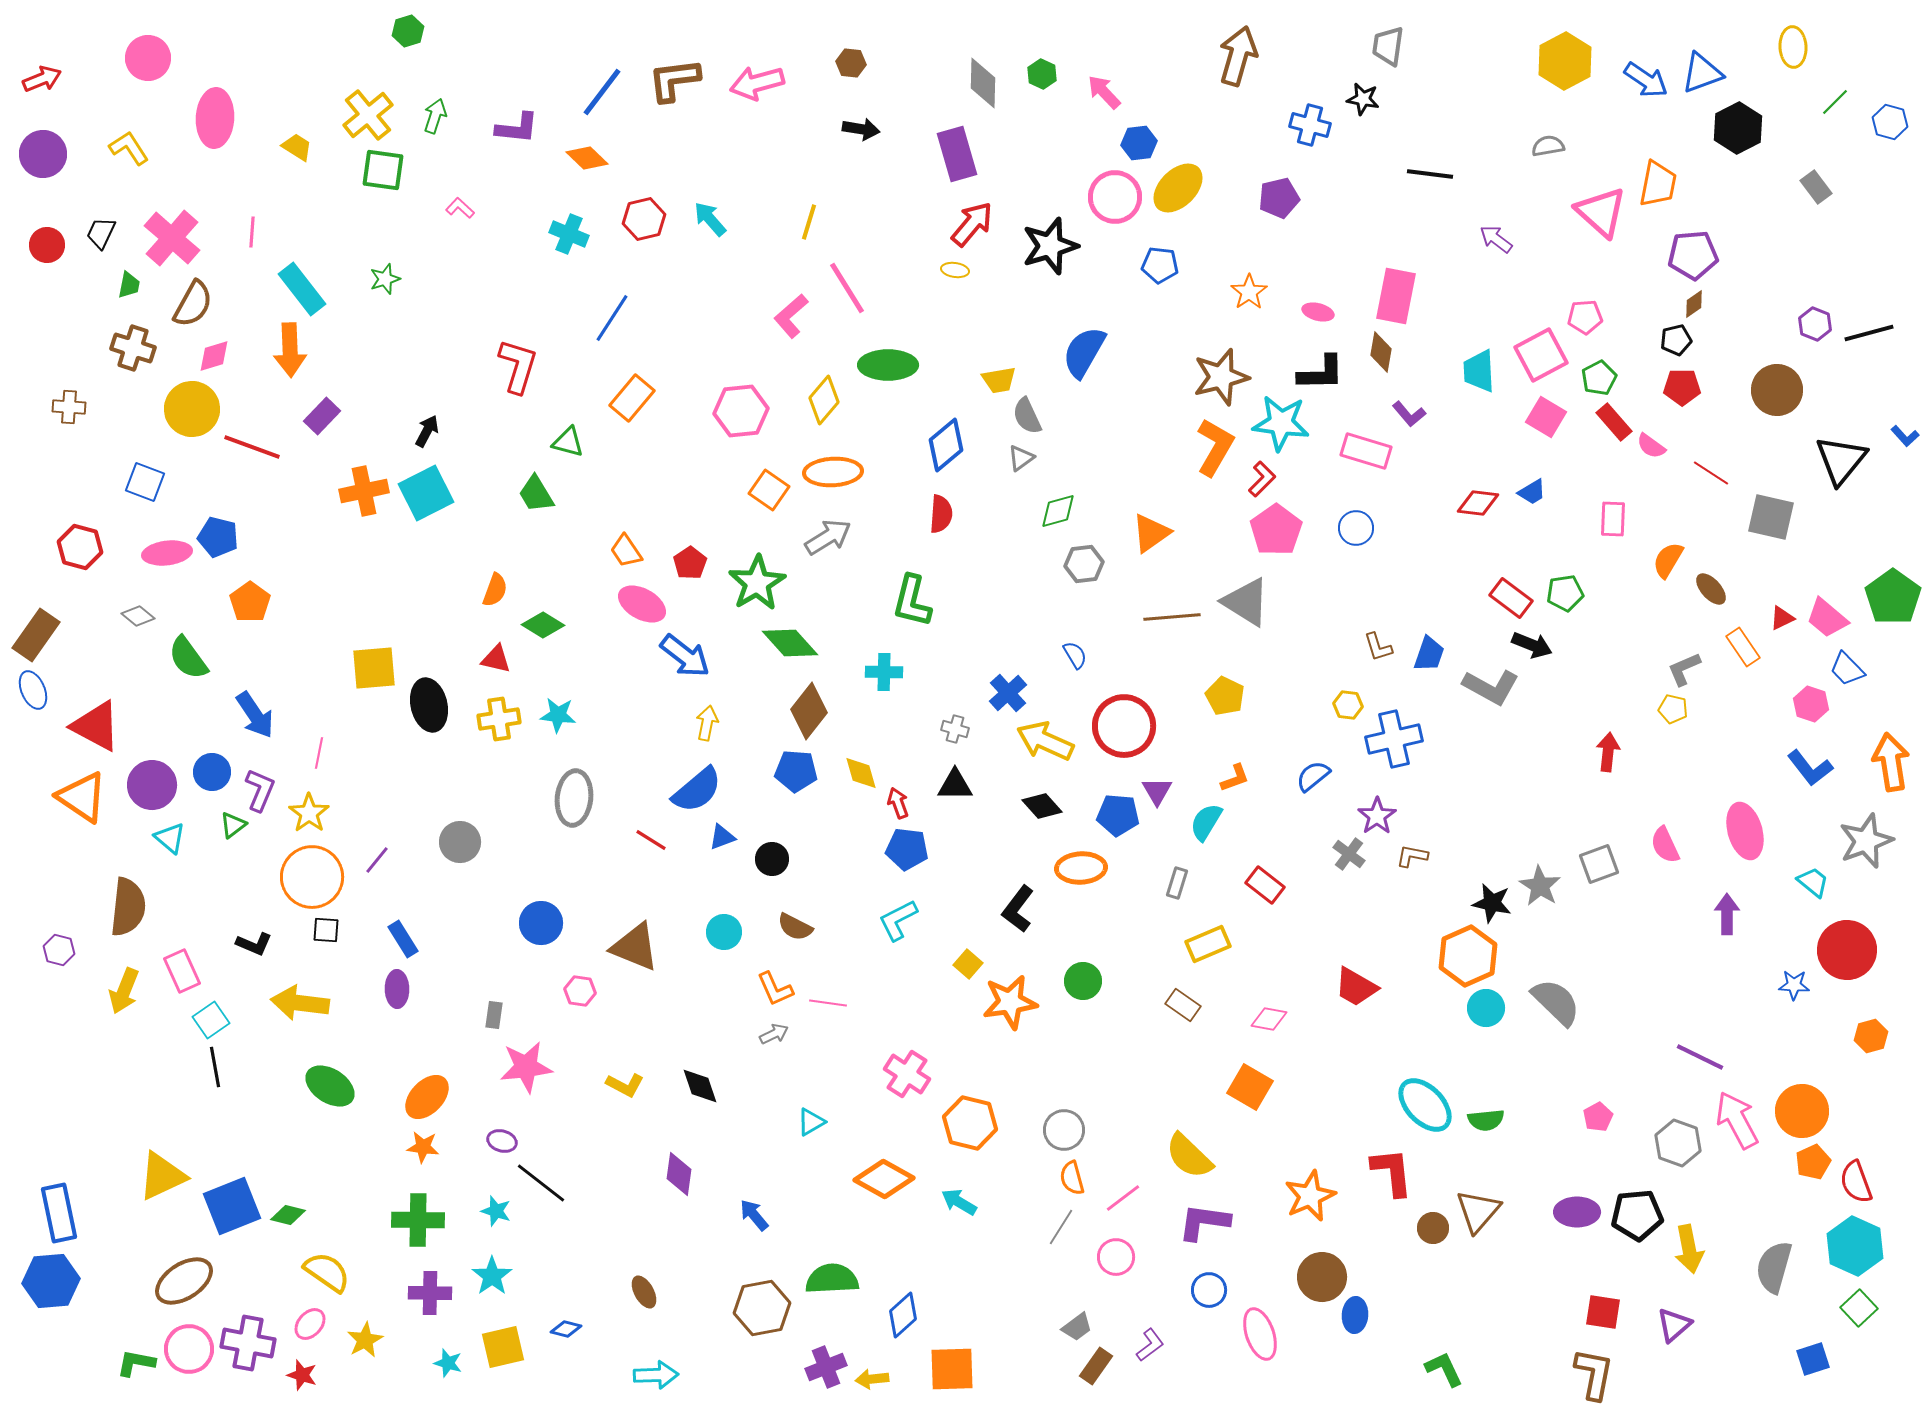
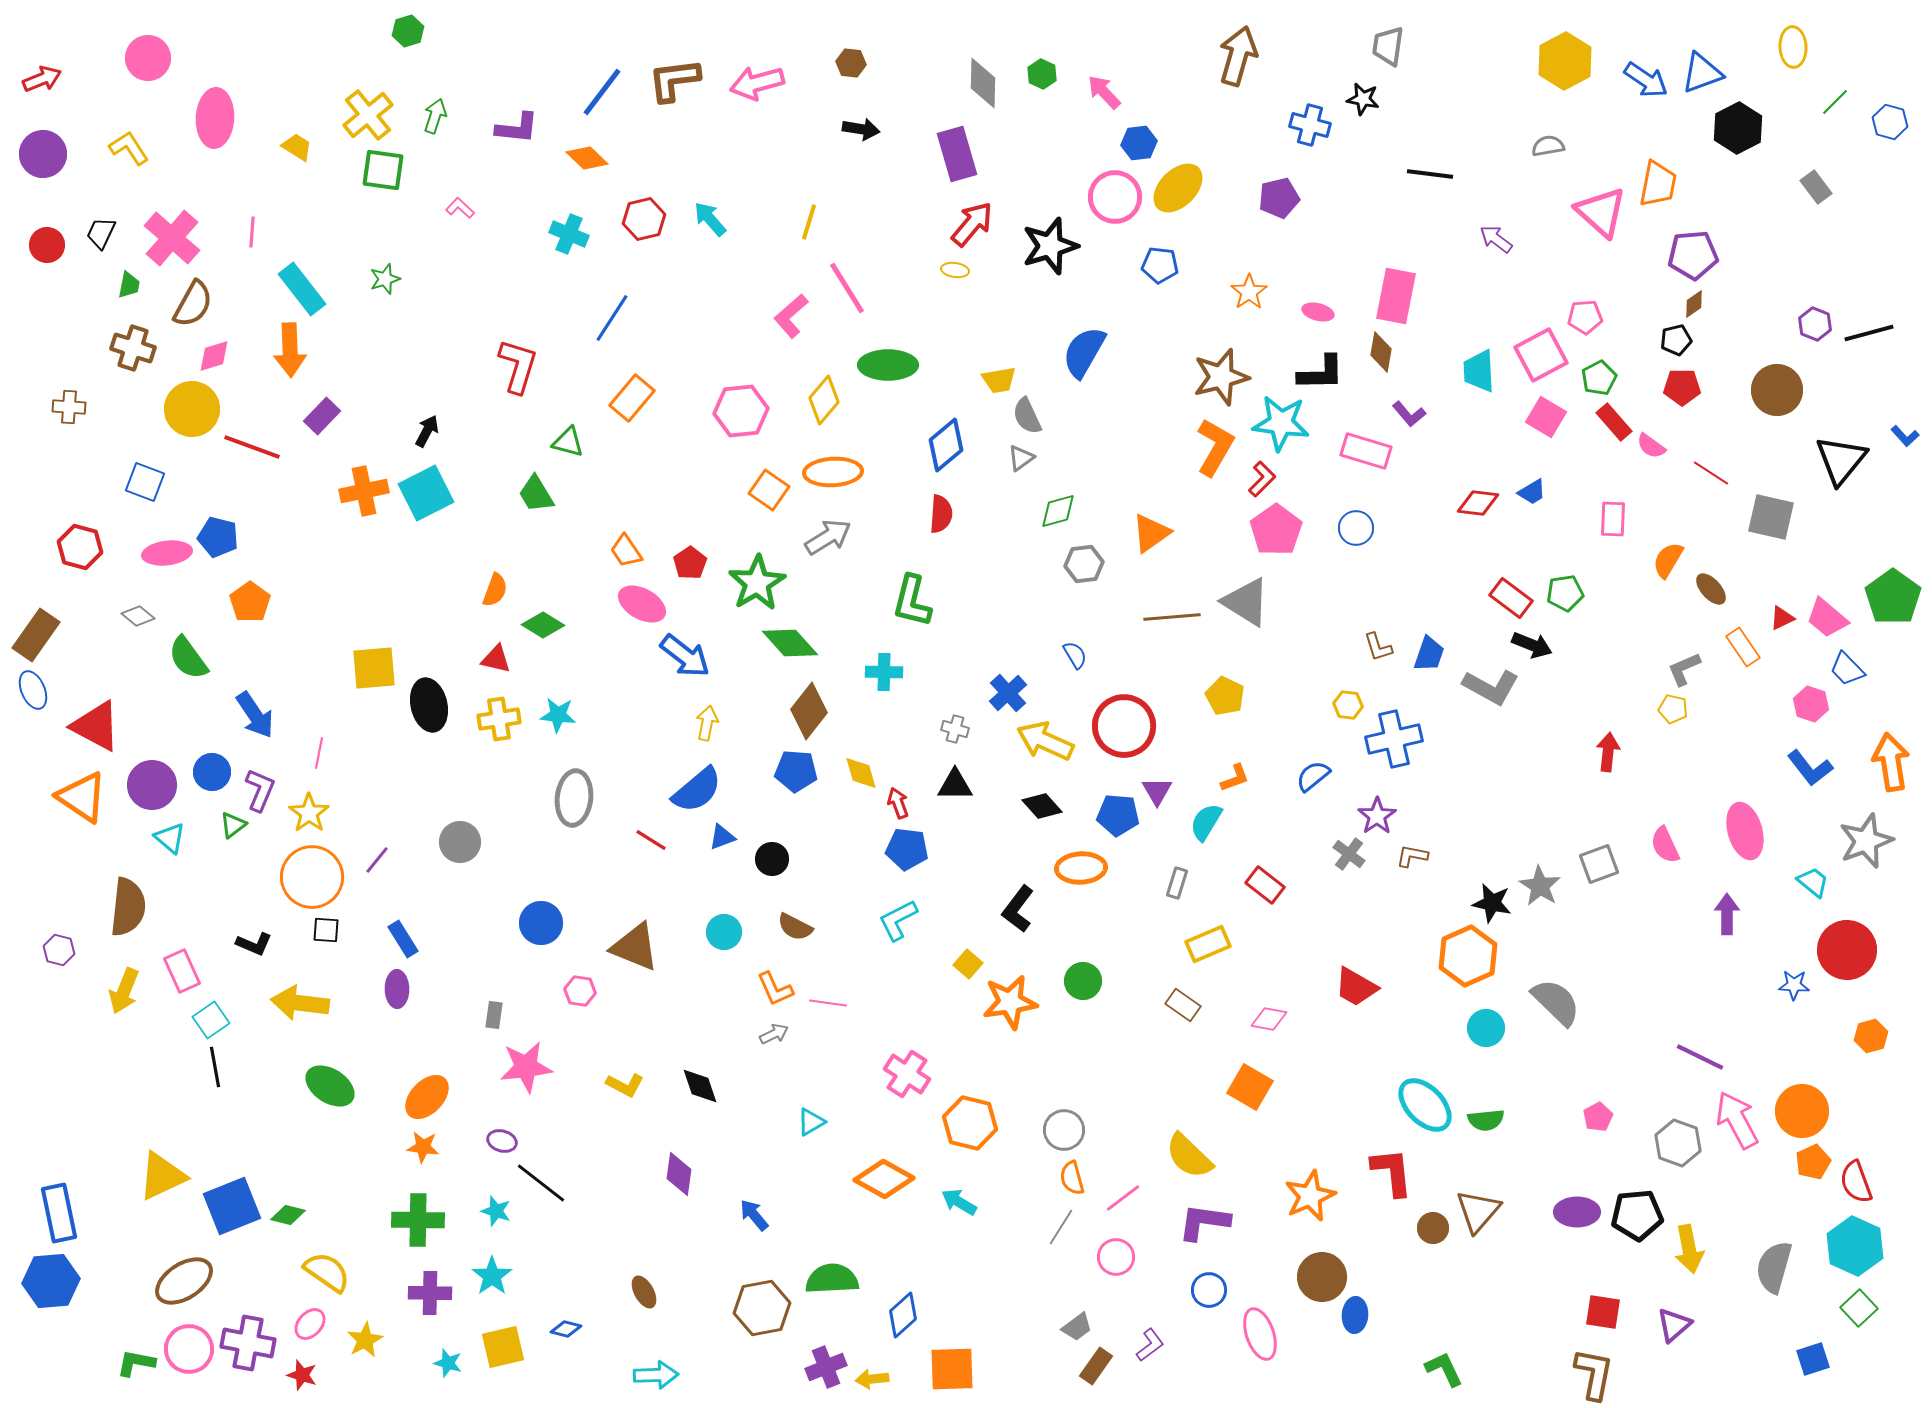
cyan circle at (1486, 1008): moved 20 px down
